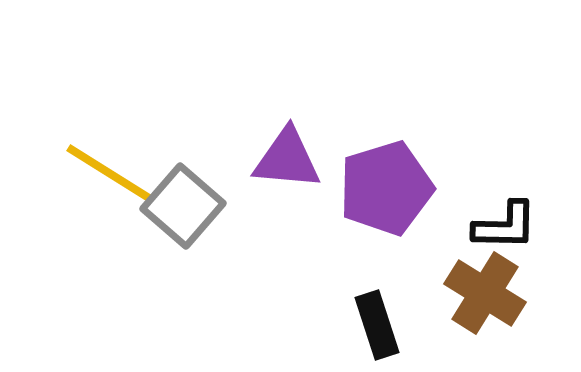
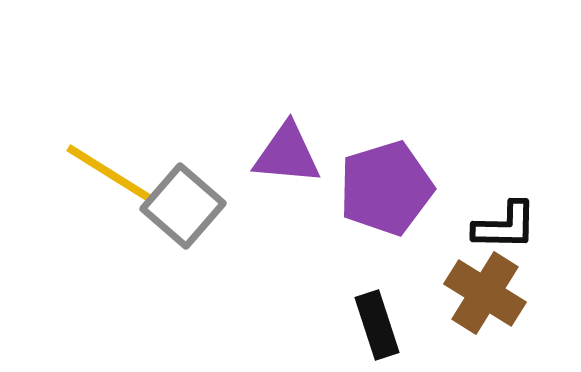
purple triangle: moved 5 px up
